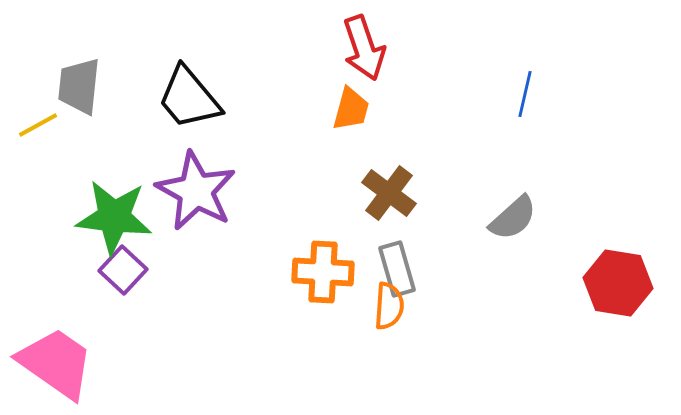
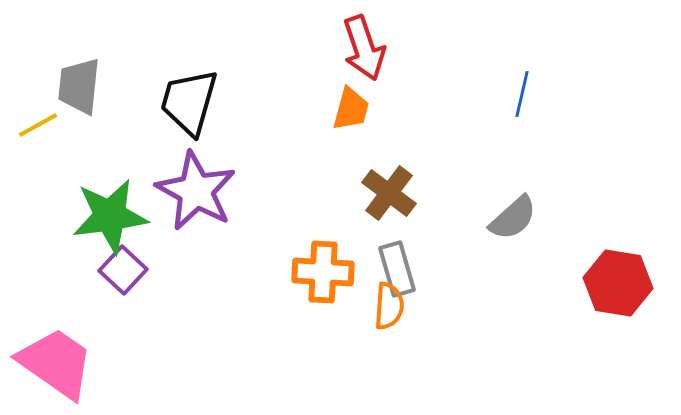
blue line: moved 3 px left
black trapezoid: moved 4 px down; rotated 56 degrees clockwise
green star: moved 4 px left, 1 px up; rotated 14 degrees counterclockwise
